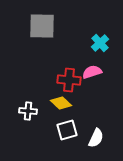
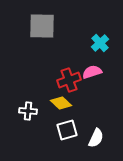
red cross: rotated 25 degrees counterclockwise
